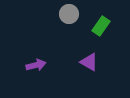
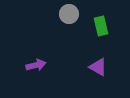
green rectangle: rotated 48 degrees counterclockwise
purple triangle: moved 9 px right, 5 px down
